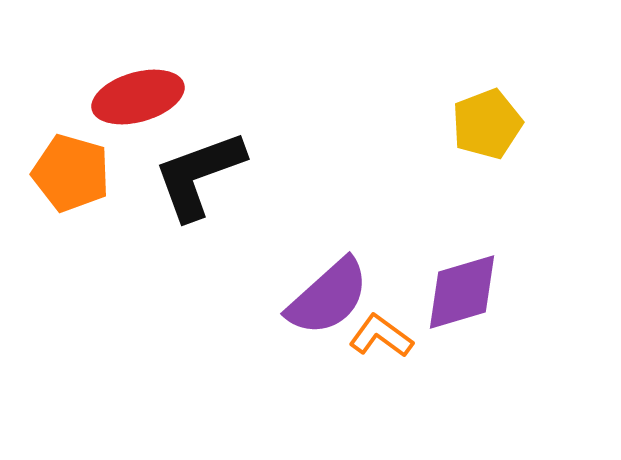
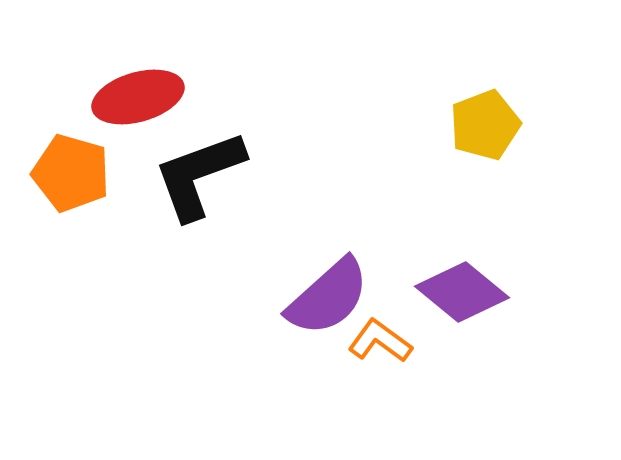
yellow pentagon: moved 2 px left, 1 px down
purple diamond: rotated 56 degrees clockwise
orange L-shape: moved 1 px left, 5 px down
